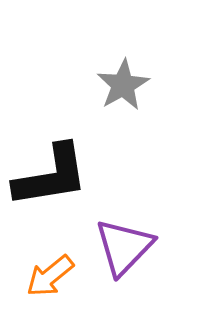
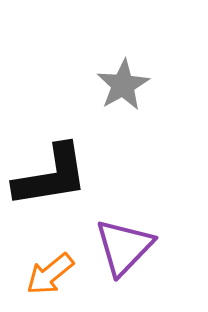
orange arrow: moved 2 px up
